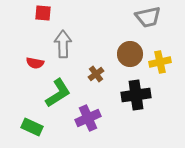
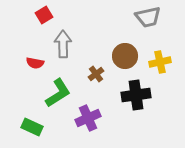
red square: moved 1 px right, 2 px down; rotated 36 degrees counterclockwise
brown circle: moved 5 px left, 2 px down
